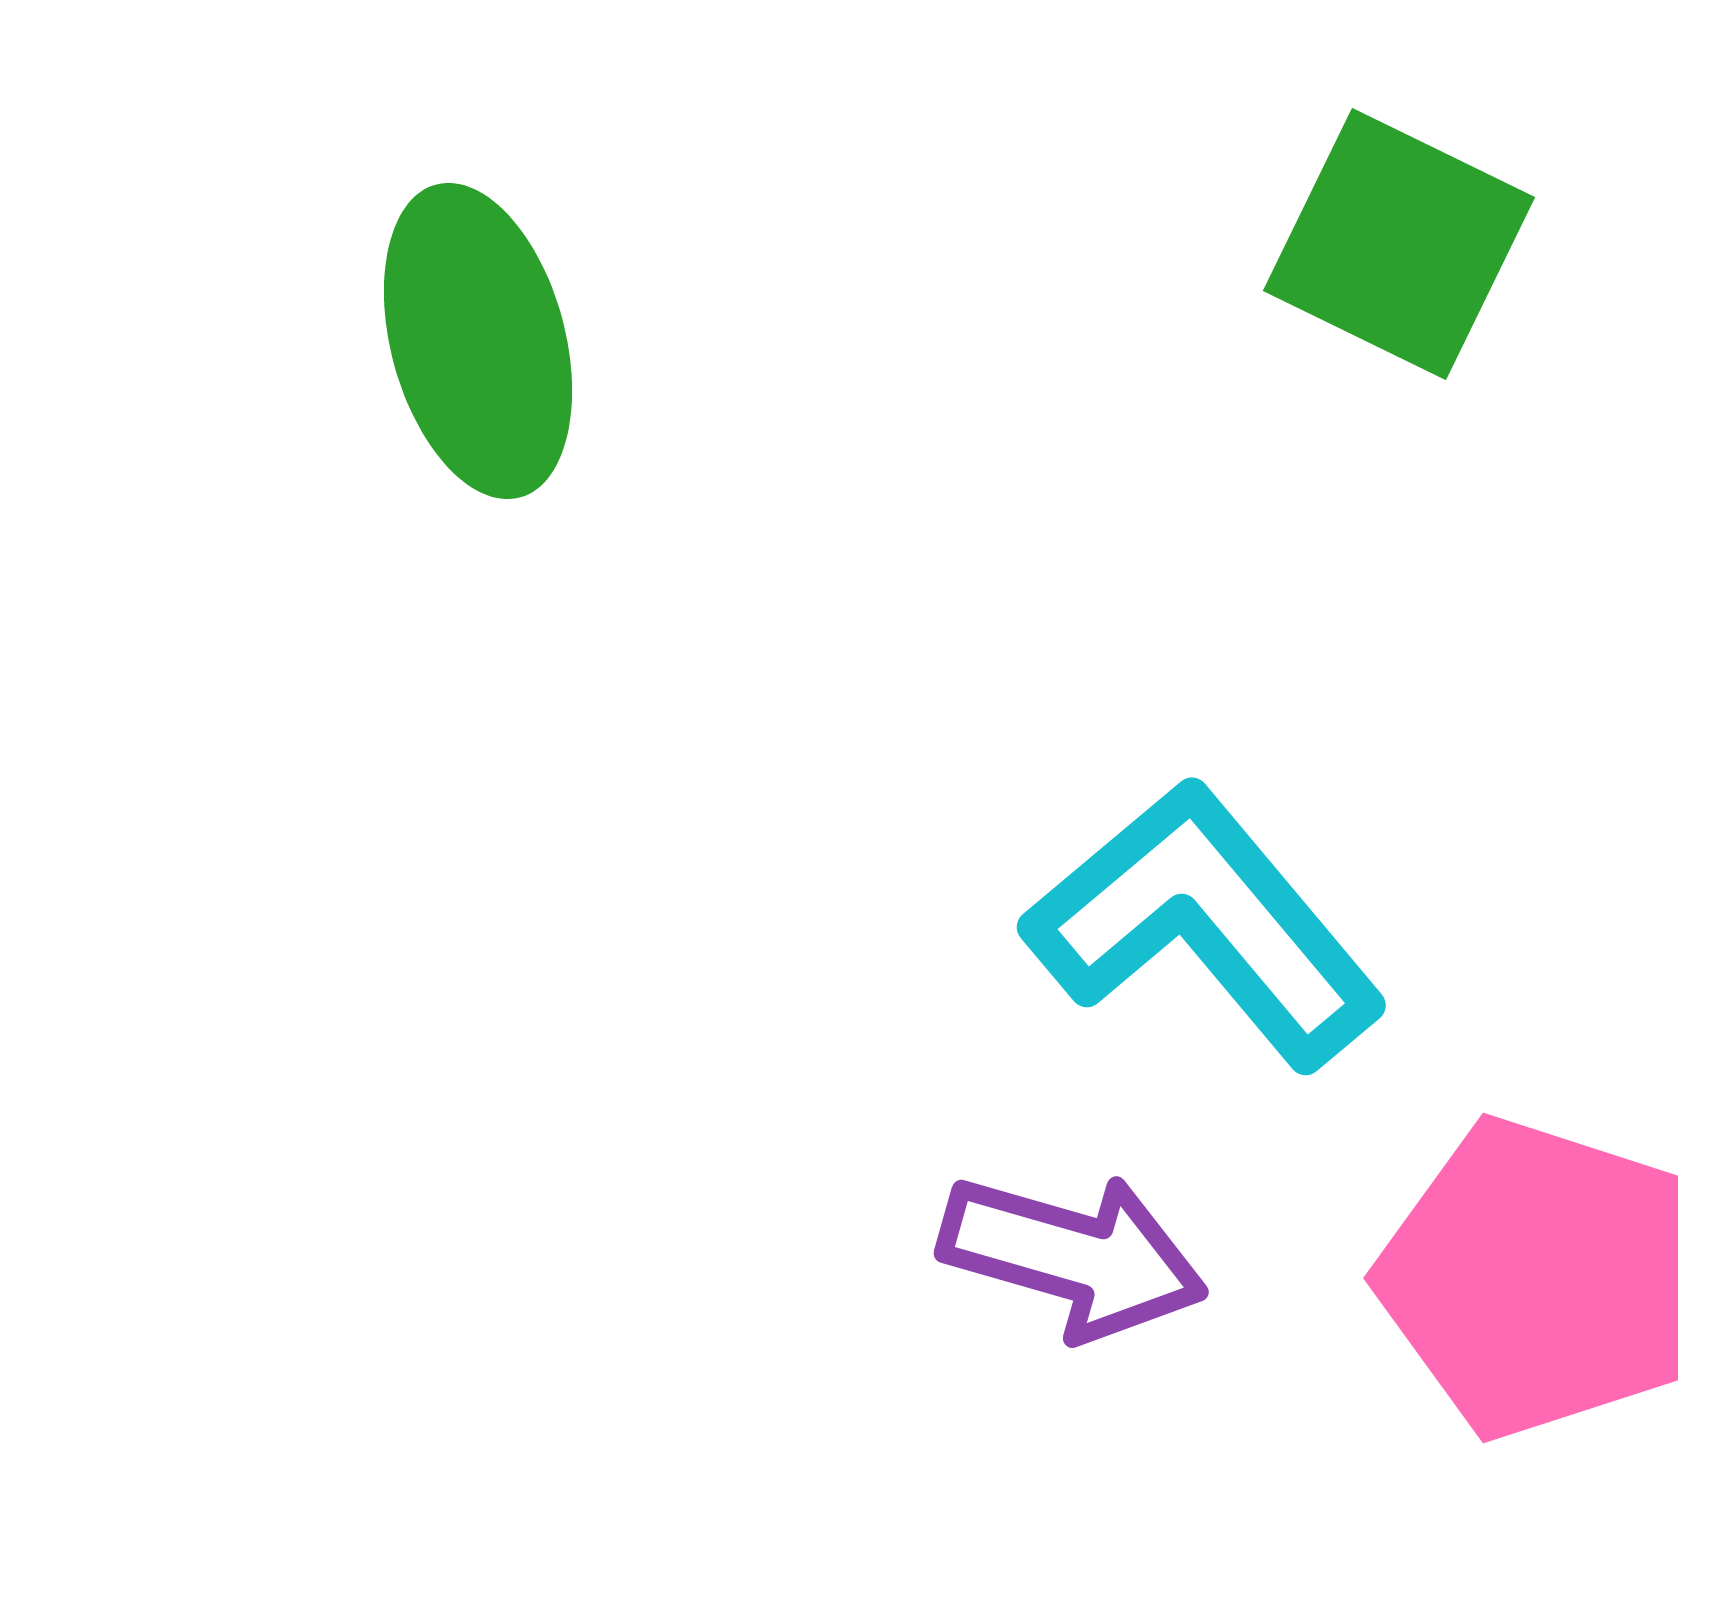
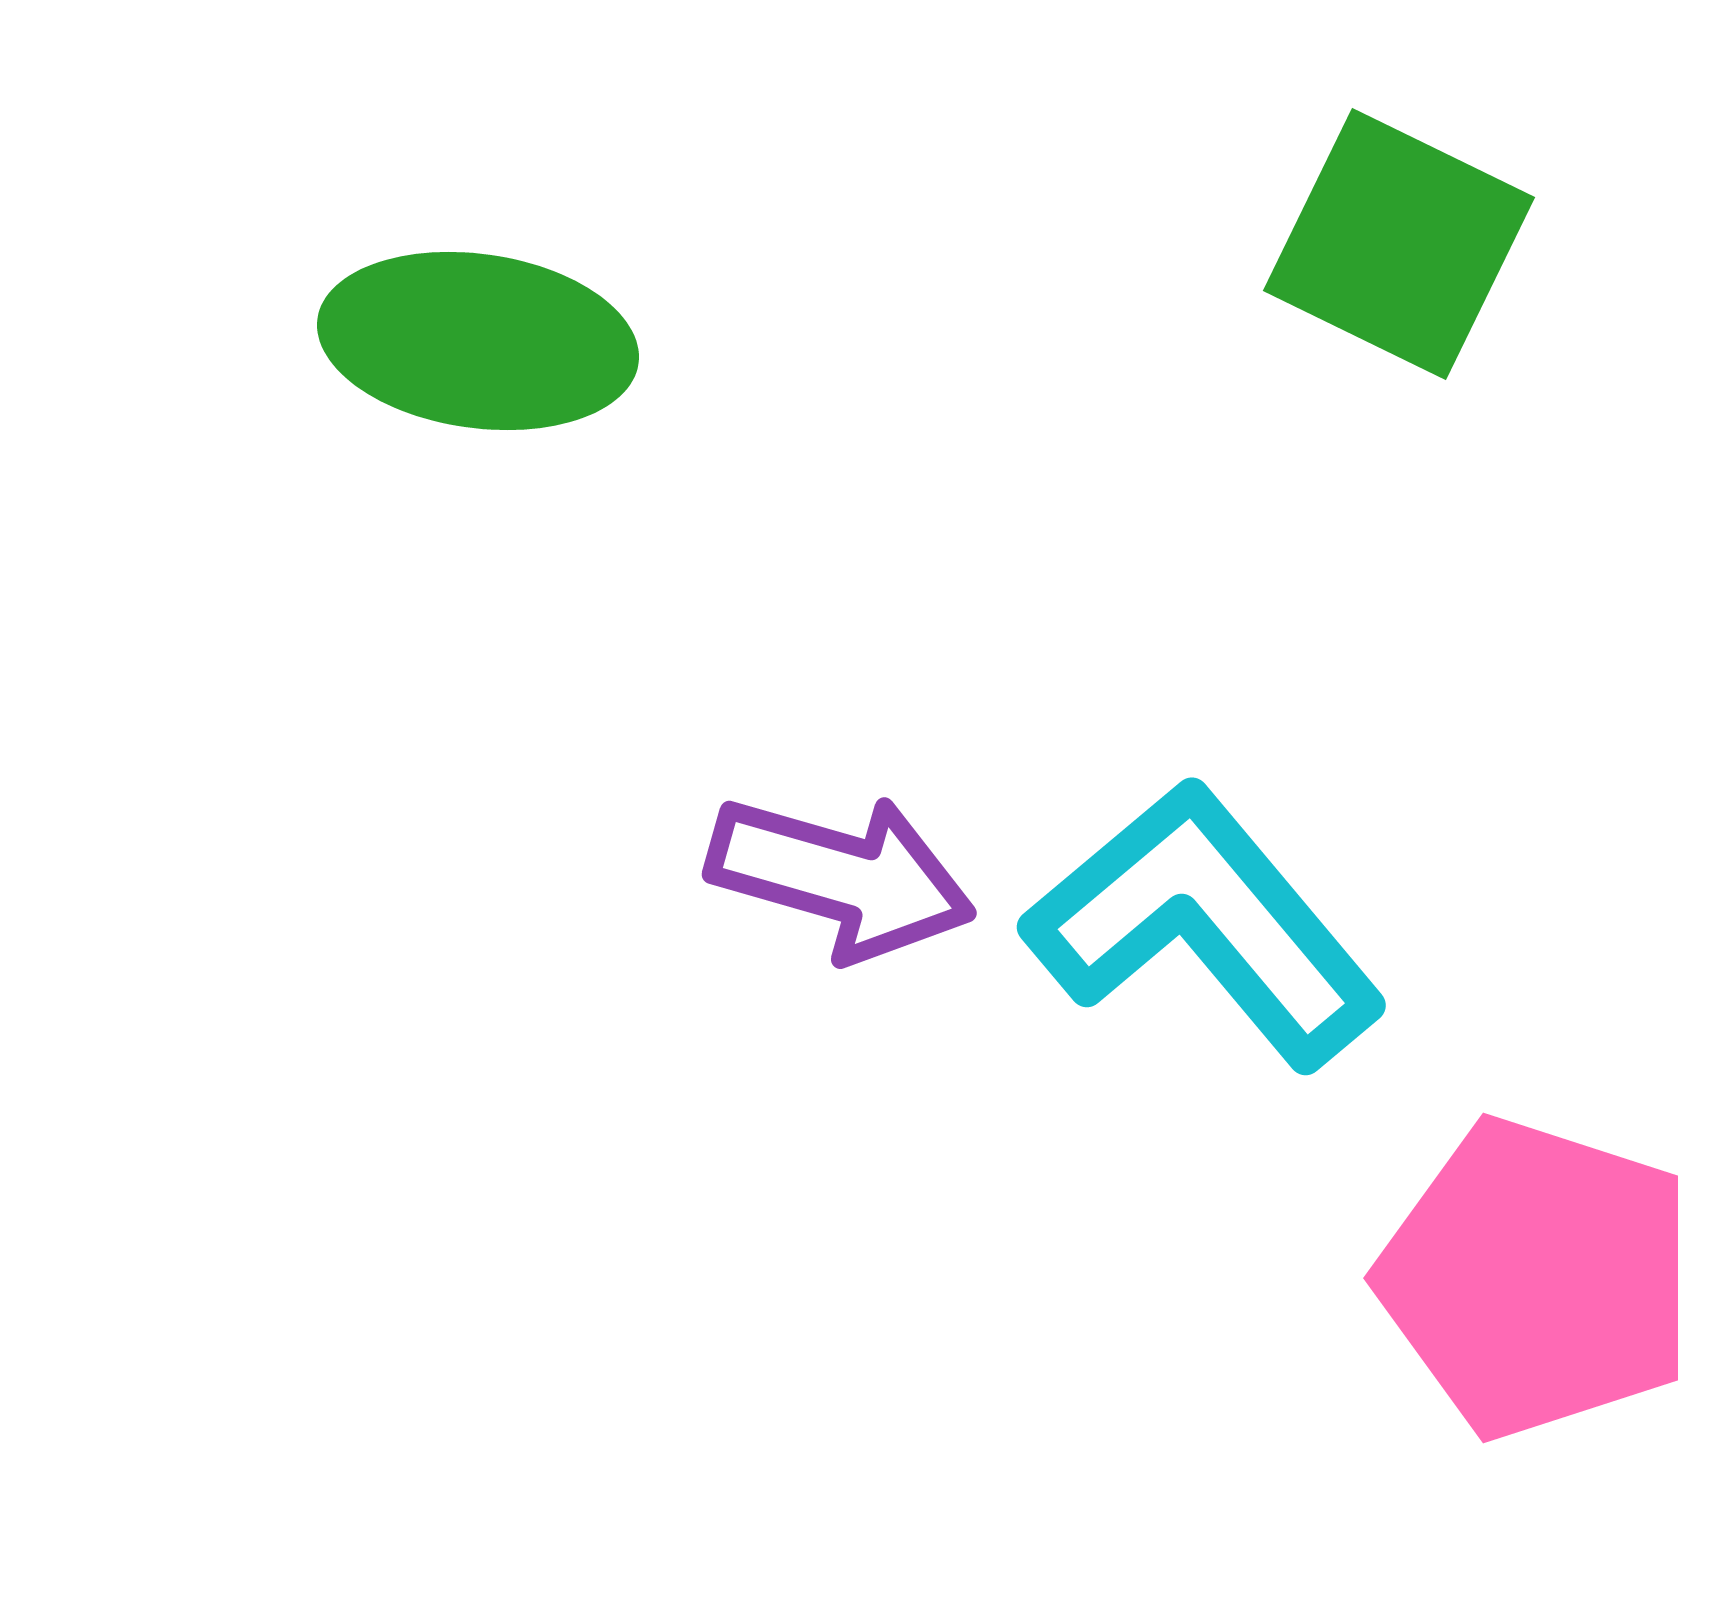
green ellipse: rotated 67 degrees counterclockwise
purple arrow: moved 232 px left, 379 px up
